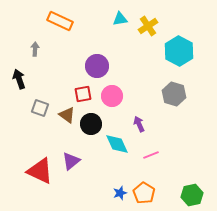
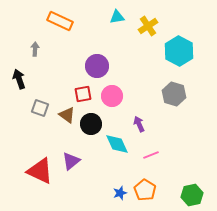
cyan triangle: moved 3 px left, 2 px up
orange pentagon: moved 1 px right, 3 px up
